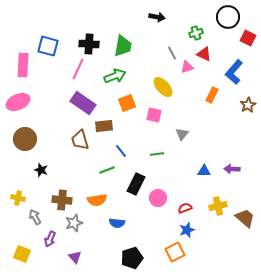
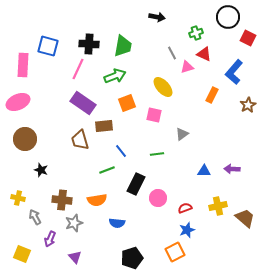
gray triangle at (182, 134): rotated 16 degrees clockwise
